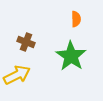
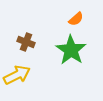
orange semicircle: rotated 49 degrees clockwise
green star: moved 6 px up
